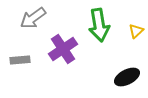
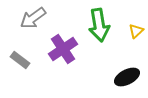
gray rectangle: rotated 42 degrees clockwise
